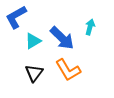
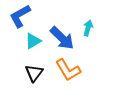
blue L-shape: moved 4 px right, 1 px up
cyan arrow: moved 2 px left, 1 px down
